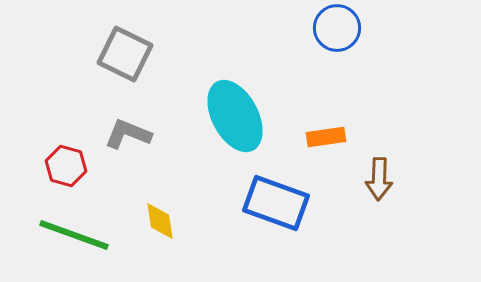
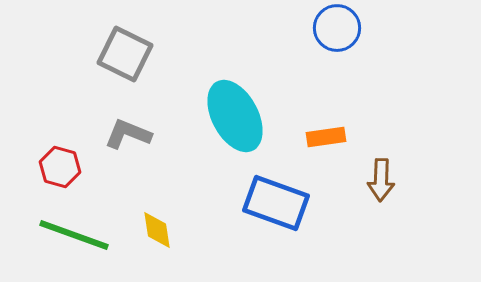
red hexagon: moved 6 px left, 1 px down
brown arrow: moved 2 px right, 1 px down
yellow diamond: moved 3 px left, 9 px down
